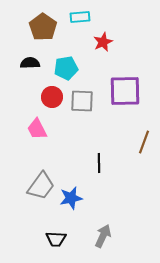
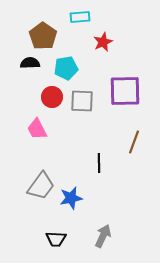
brown pentagon: moved 9 px down
brown line: moved 10 px left
